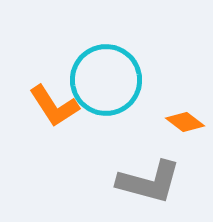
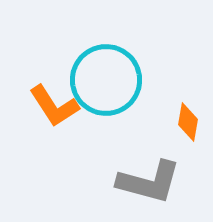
orange diamond: moved 3 px right; rotated 63 degrees clockwise
